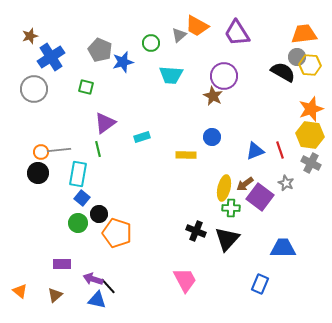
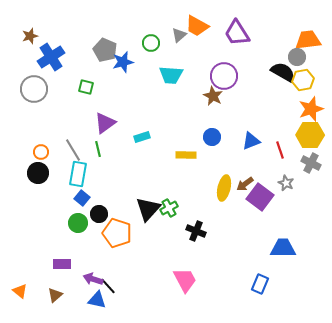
orange trapezoid at (304, 34): moved 4 px right, 6 px down
gray pentagon at (100, 50): moved 5 px right
yellow hexagon at (310, 65): moved 7 px left, 15 px down; rotated 15 degrees counterclockwise
yellow hexagon at (310, 135): rotated 8 degrees counterclockwise
gray line at (59, 150): moved 14 px right; rotated 65 degrees clockwise
blue triangle at (255, 151): moved 4 px left, 10 px up
green cross at (231, 208): moved 62 px left; rotated 30 degrees counterclockwise
black triangle at (227, 239): moved 79 px left, 30 px up
